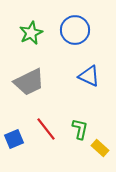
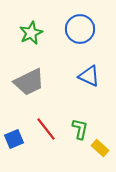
blue circle: moved 5 px right, 1 px up
